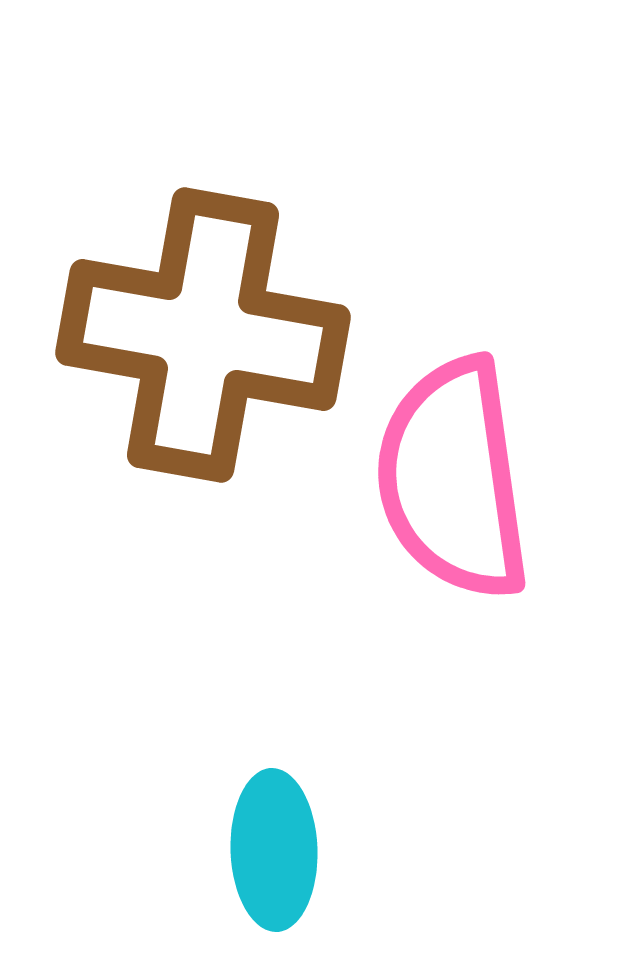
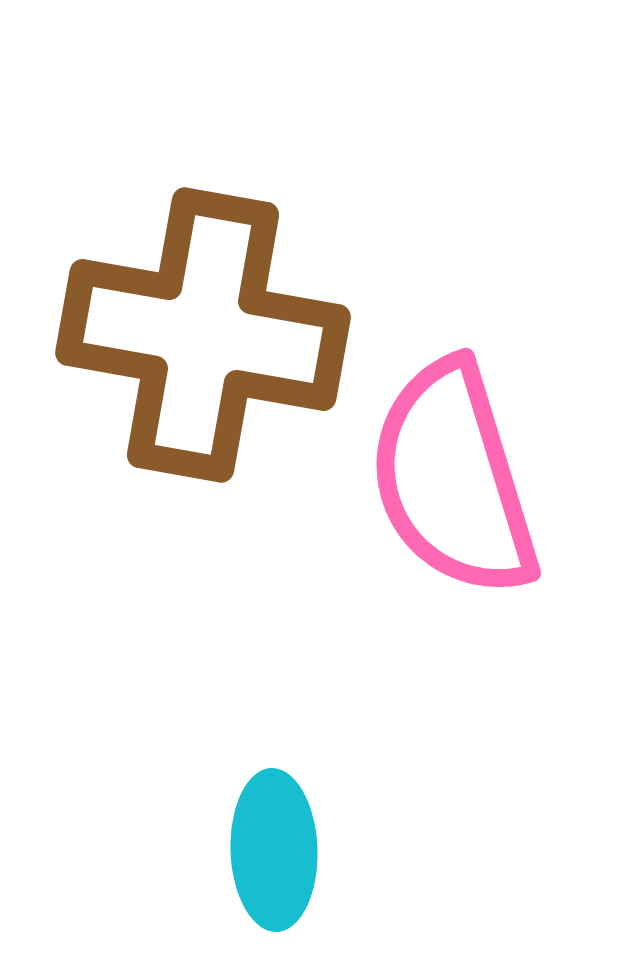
pink semicircle: rotated 9 degrees counterclockwise
